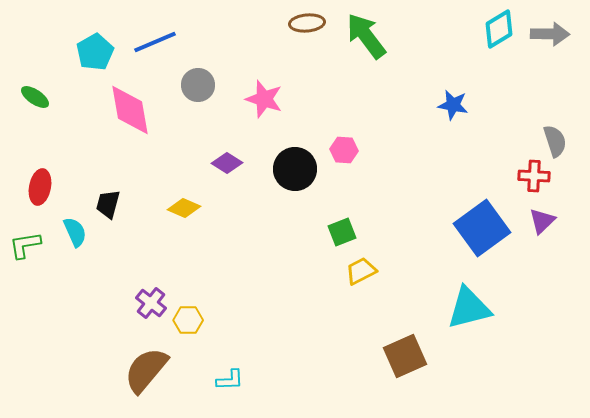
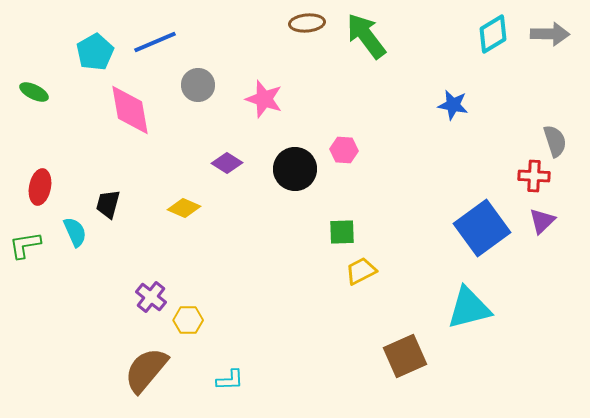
cyan diamond: moved 6 px left, 5 px down
green ellipse: moved 1 px left, 5 px up; rotated 8 degrees counterclockwise
green square: rotated 20 degrees clockwise
purple cross: moved 6 px up
